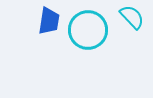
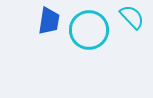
cyan circle: moved 1 px right
